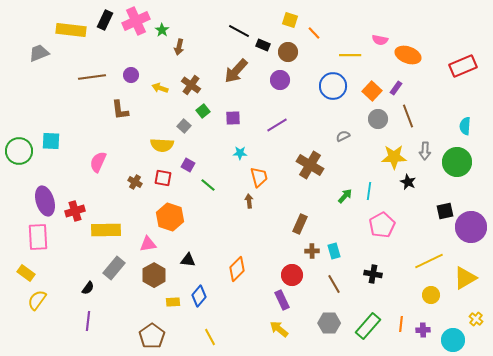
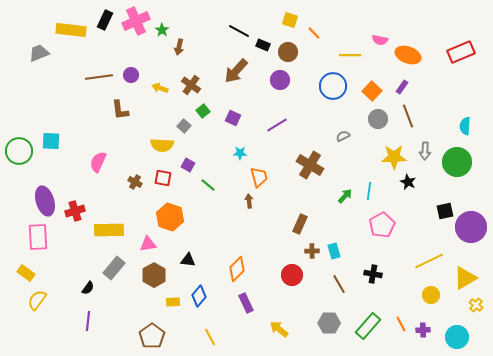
red rectangle at (463, 66): moved 2 px left, 14 px up
brown line at (92, 77): moved 7 px right
purple rectangle at (396, 88): moved 6 px right, 1 px up
purple square at (233, 118): rotated 28 degrees clockwise
yellow rectangle at (106, 230): moved 3 px right
brown line at (334, 284): moved 5 px right
purple rectangle at (282, 300): moved 36 px left, 3 px down
yellow cross at (476, 319): moved 14 px up
orange line at (401, 324): rotated 35 degrees counterclockwise
cyan circle at (453, 340): moved 4 px right, 3 px up
